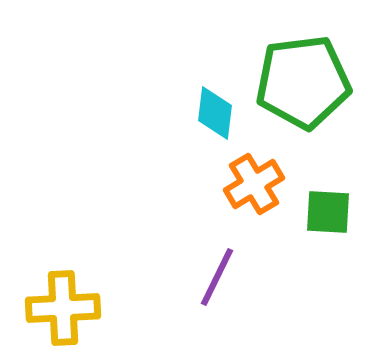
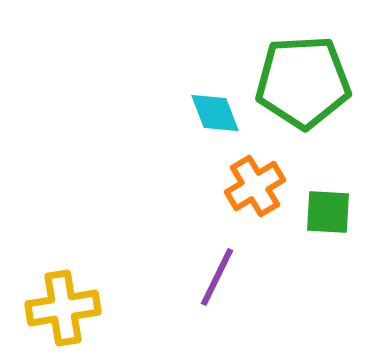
green pentagon: rotated 4 degrees clockwise
cyan diamond: rotated 28 degrees counterclockwise
orange cross: moved 1 px right, 2 px down
yellow cross: rotated 6 degrees counterclockwise
